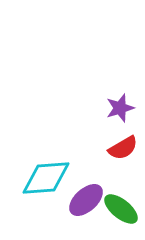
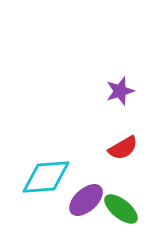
purple star: moved 17 px up
cyan diamond: moved 1 px up
